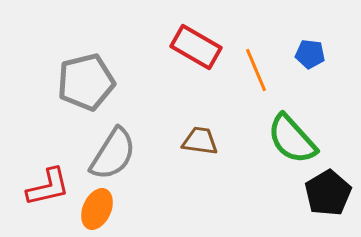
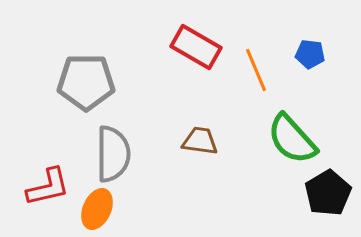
gray pentagon: rotated 14 degrees clockwise
gray semicircle: rotated 32 degrees counterclockwise
